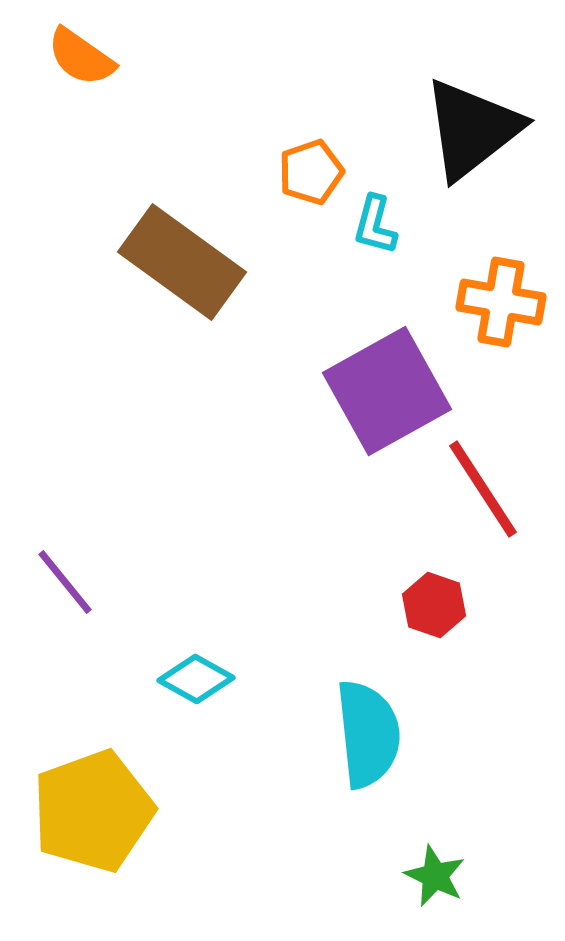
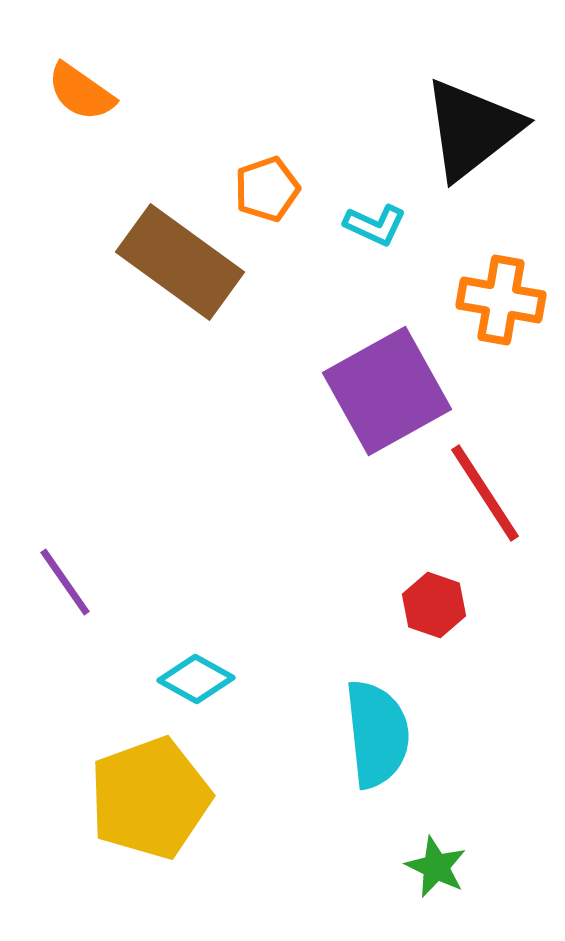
orange semicircle: moved 35 px down
orange pentagon: moved 44 px left, 17 px down
cyan L-shape: rotated 80 degrees counterclockwise
brown rectangle: moved 2 px left
orange cross: moved 2 px up
red line: moved 2 px right, 4 px down
purple line: rotated 4 degrees clockwise
cyan semicircle: moved 9 px right
yellow pentagon: moved 57 px right, 13 px up
green star: moved 1 px right, 9 px up
